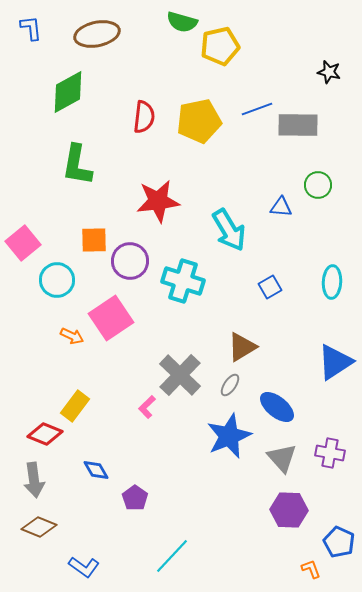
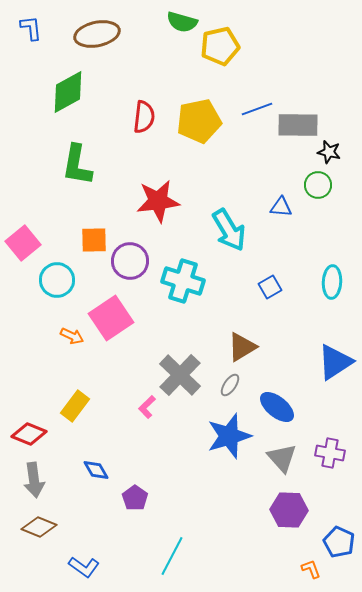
black star at (329, 72): moved 80 px down
red diamond at (45, 434): moved 16 px left
blue star at (229, 436): rotated 6 degrees clockwise
cyan line at (172, 556): rotated 15 degrees counterclockwise
